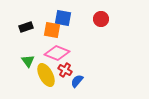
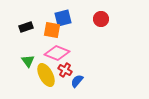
blue square: rotated 24 degrees counterclockwise
